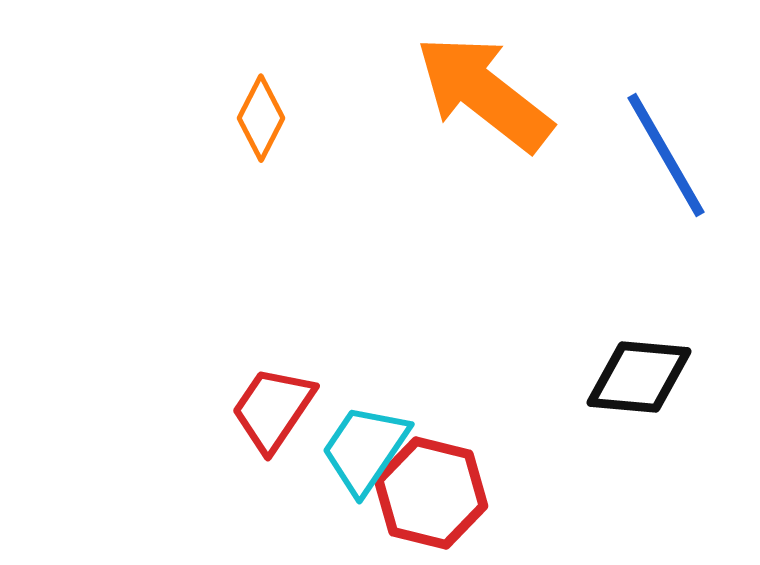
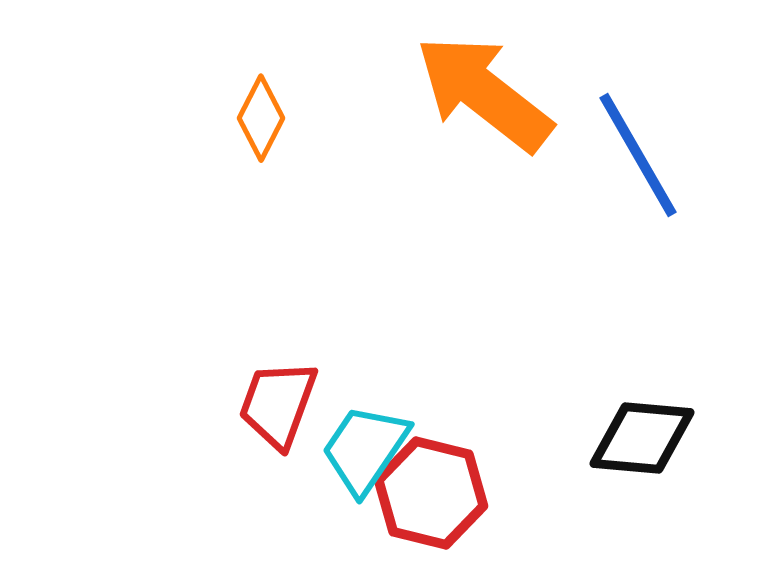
blue line: moved 28 px left
black diamond: moved 3 px right, 61 px down
red trapezoid: moved 5 px right, 5 px up; rotated 14 degrees counterclockwise
